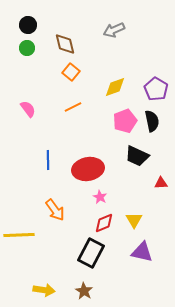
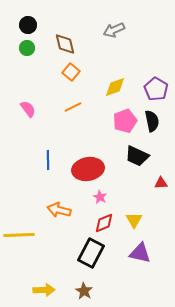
orange arrow: moved 4 px right; rotated 140 degrees clockwise
purple triangle: moved 2 px left, 1 px down
yellow arrow: rotated 10 degrees counterclockwise
